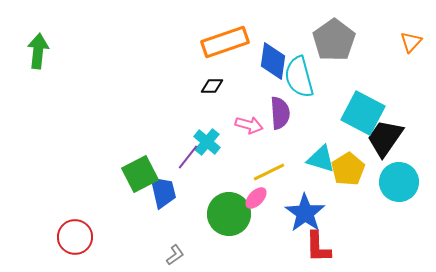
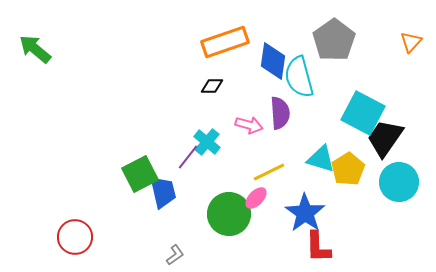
green arrow: moved 3 px left, 2 px up; rotated 56 degrees counterclockwise
